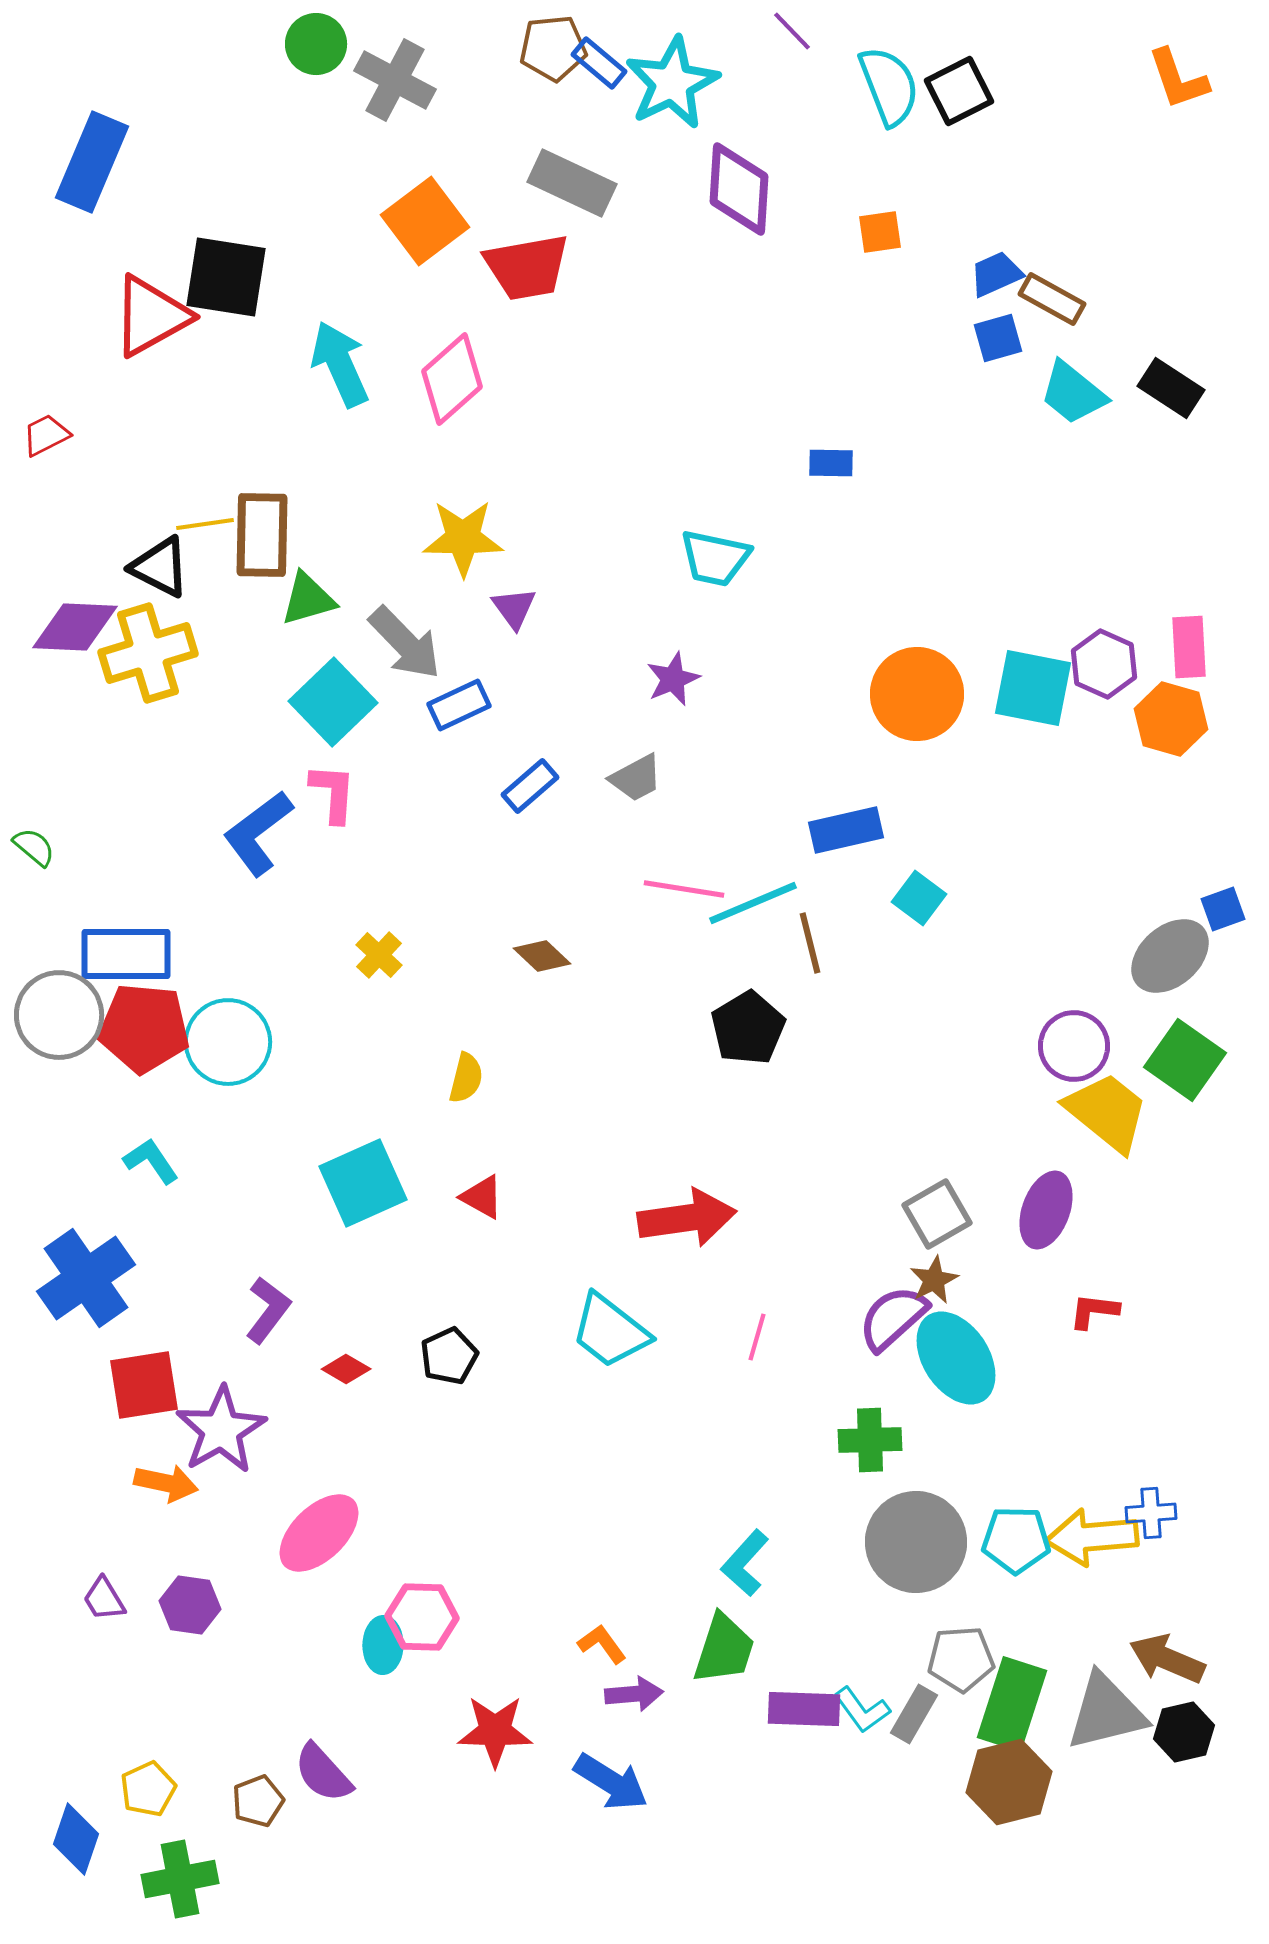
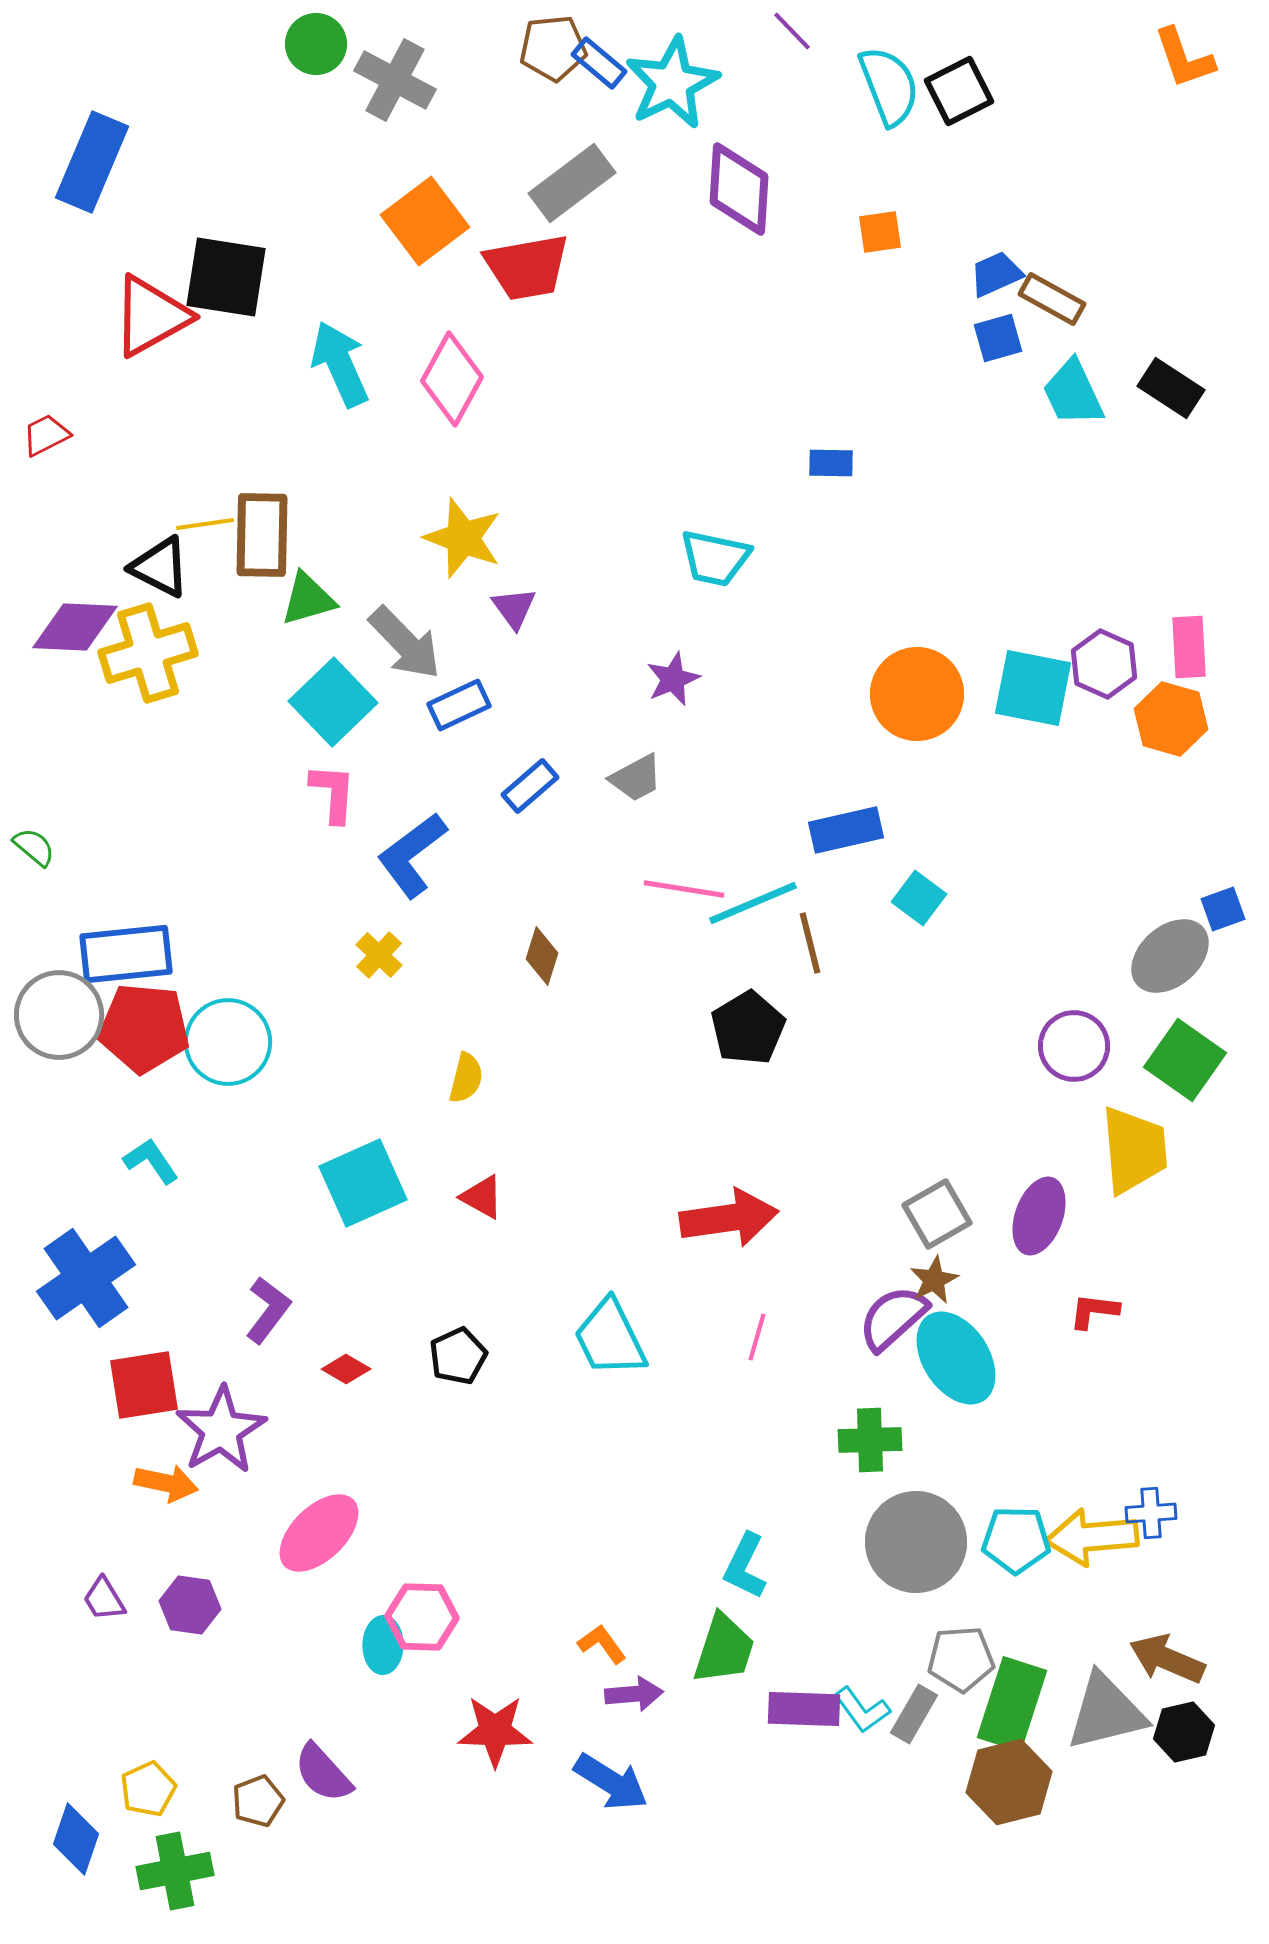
orange L-shape at (1178, 79): moved 6 px right, 21 px up
gray rectangle at (572, 183): rotated 62 degrees counterclockwise
pink diamond at (452, 379): rotated 20 degrees counterclockwise
cyan trapezoid at (1073, 393): rotated 26 degrees clockwise
yellow star at (463, 538): rotated 20 degrees clockwise
blue L-shape at (258, 833): moved 154 px right, 22 px down
blue rectangle at (126, 954): rotated 6 degrees counterclockwise
brown diamond at (542, 956): rotated 64 degrees clockwise
yellow trapezoid at (1107, 1112): moved 27 px right, 38 px down; rotated 46 degrees clockwise
purple ellipse at (1046, 1210): moved 7 px left, 6 px down
red arrow at (687, 1218): moved 42 px right
cyan trapezoid at (610, 1331): moved 7 px down; rotated 26 degrees clockwise
black pentagon at (449, 1356): moved 9 px right
cyan L-shape at (745, 1563): moved 3 px down; rotated 16 degrees counterclockwise
green cross at (180, 1879): moved 5 px left, 8 px up
